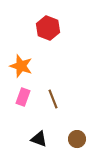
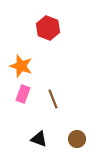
pink rectangle: moved 3 px up
